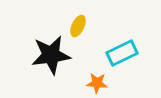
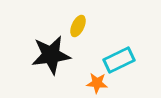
cyan rectangle: moved 3 px left, 7 px down
